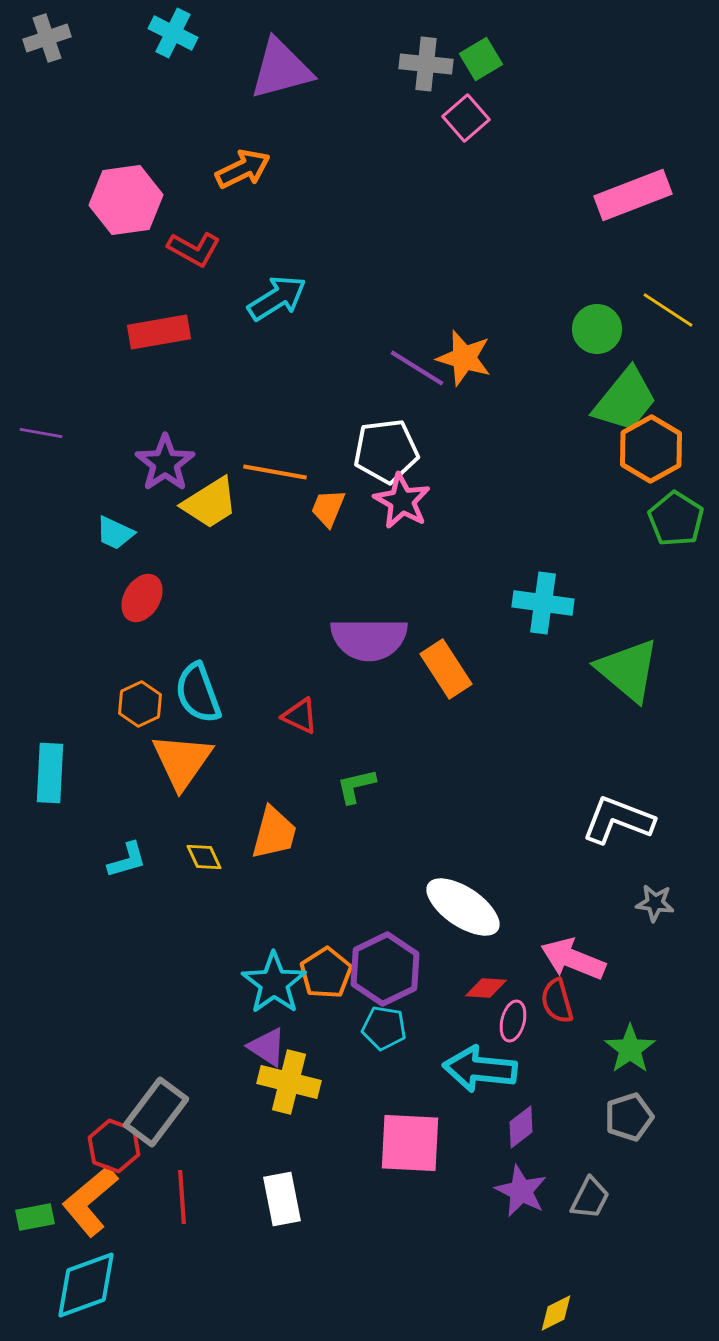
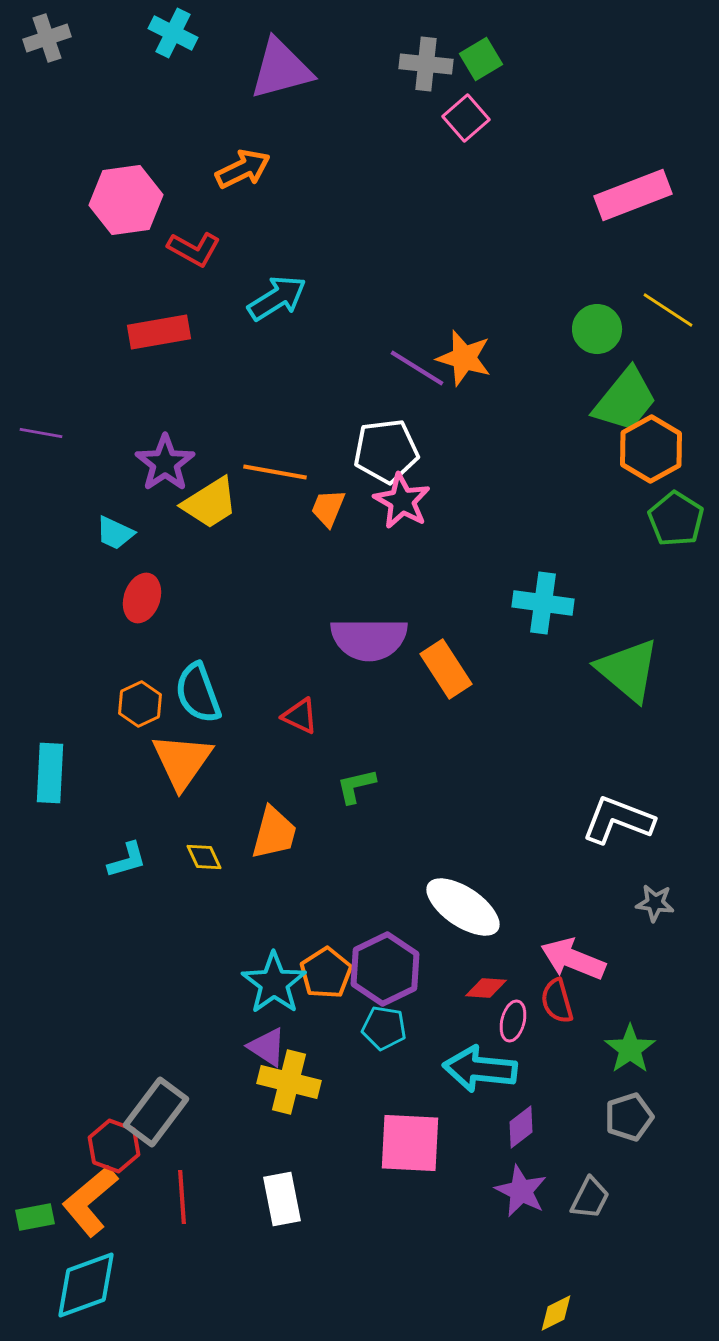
red ellipse at (142, 598): rotated 12 degrees counterclockwise
